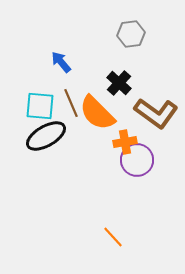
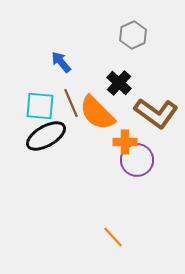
gray hexagon: moved 2 px right, 1 px down; rotated 16 degrees counterclockwise
orange cross: rotated 10 degrees clockwise
